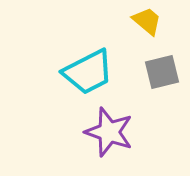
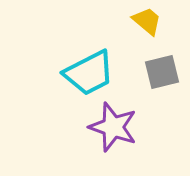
cyan trapezoid: moved 1 px right, 1 px down
purple star: moved 4 px right, 5 px up
